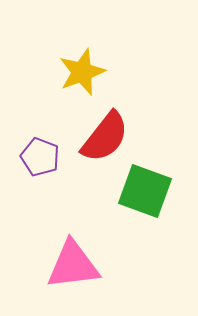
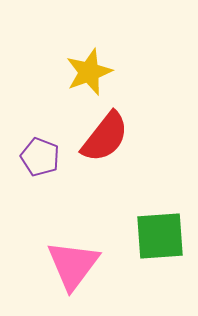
yellow star: moved 7 px right
green square: moved 15 px right, 45 px down; rotated 24 degrees counterclockwise
pink triangle: rotated 46 degrees counterclockwise
